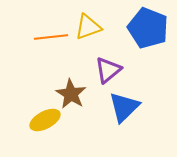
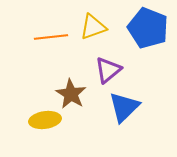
yellow triangle: moved 5 px right
yellow ellipse: rotated 20 degrees clockwise
